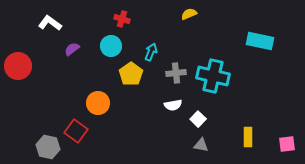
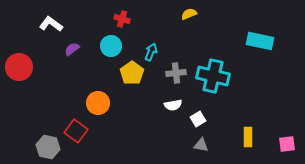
white L-shape: moved 1 px right, 1 px down
red circle: moved 1 px right, 1 px down
yellow pentagon: moved 1 px right, 1 px up
white square: rotated 14 degrees clockwise
